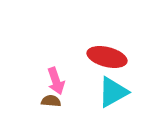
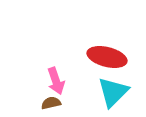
cyan triangle: rotated 16 degrees counterclockwise
brown semicircle: moved 2 px down; rotated 18 degrees counterclockwise
